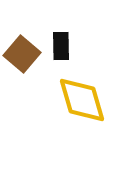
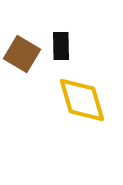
brown square: rotated 9 degrees counterclockwise
